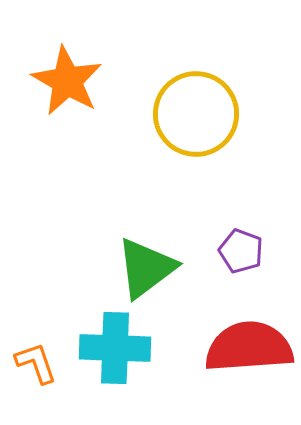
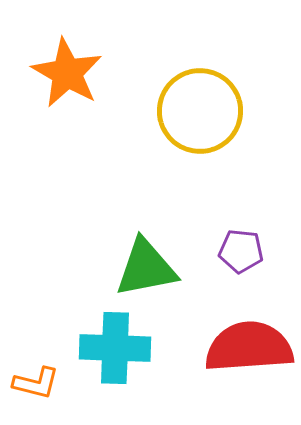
orange star: moved 8 px up
yellow circle: moved 4 px right, 3 px up
purple pentagon: rotated 15 degrees counterclockwise
green triangle: rotated 26 degrees clockwise
orange L-shape: moved 20 px down; rotated 123 degrees clockwise
